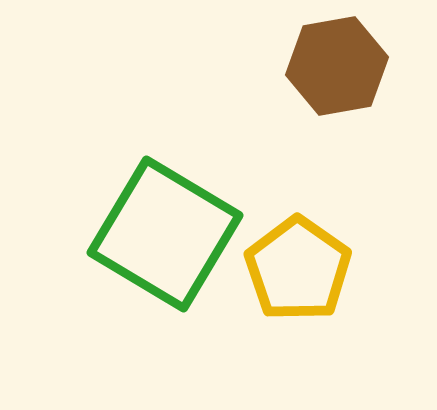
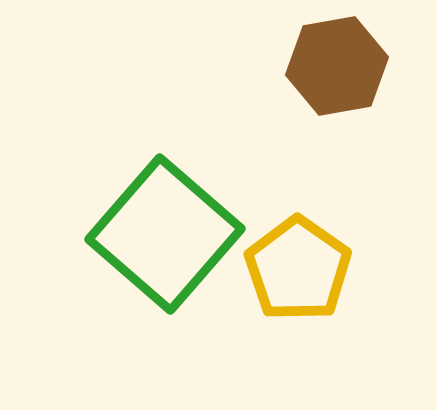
green square: rotated 10 degrees clockwise
